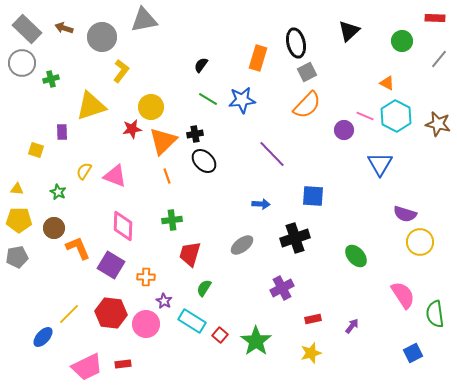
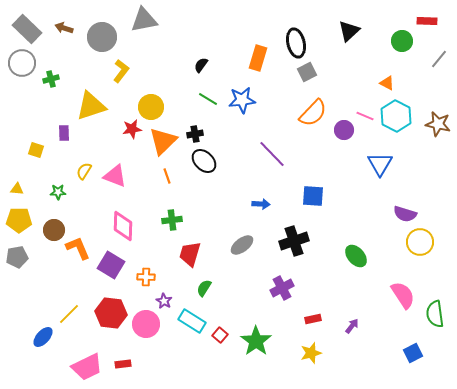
red rectangle at (435, 18): moved 8 px left, 3 px down
orange semicircle at (307, 105): moved 6 px right, 8 px down
purple rectangle at (62, 132): moved 2 px right, 1 px down
green star at (58, 192): rotated 28 degrees counterclockwise
brown circle at (54, 228): moved 2 px down
black cross at (295, 238): moved 1 px left, 3 px down
